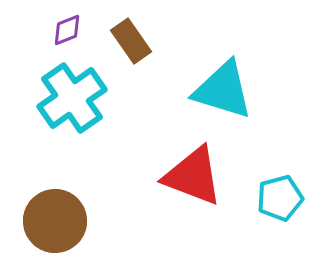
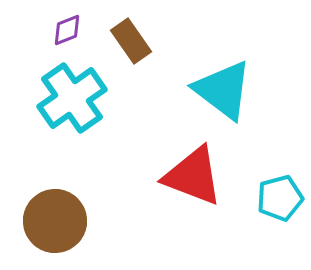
cyan triangle: rotated 20 degrees clockwise
